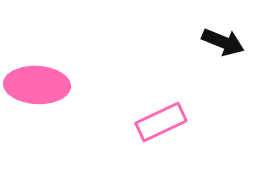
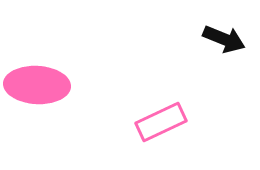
black arrow: moved 1 px right, 3 px up
